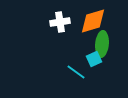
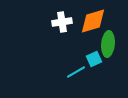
white cross: moved 2 px right
green ellipse: moved 6 px right
cyan line: rotated 66 degrees counterclockwise
